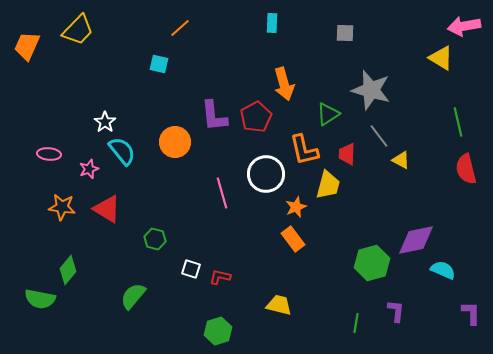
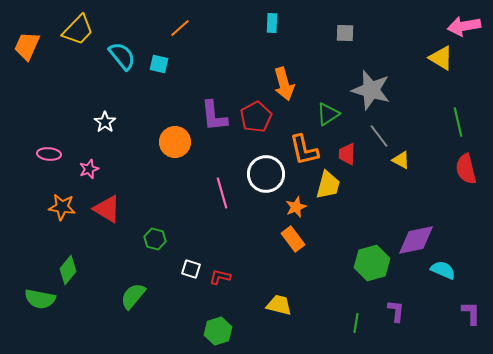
cyan semicircle at (122, 151): moved 95 px up
